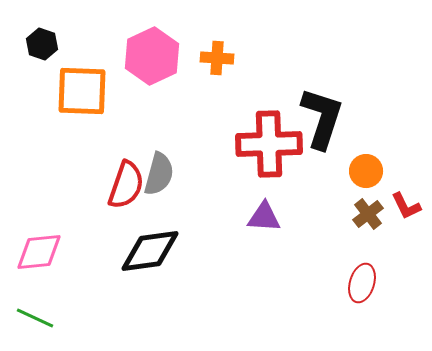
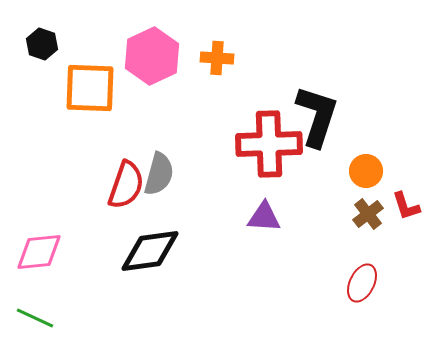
orange square: moved 8 px right, 3 px up
black L-shape: moved 5 px left, 2 px up
red L-shape: rotated 8 degrees clockwise
red ellipse: rotated 9 degrees clockwise
